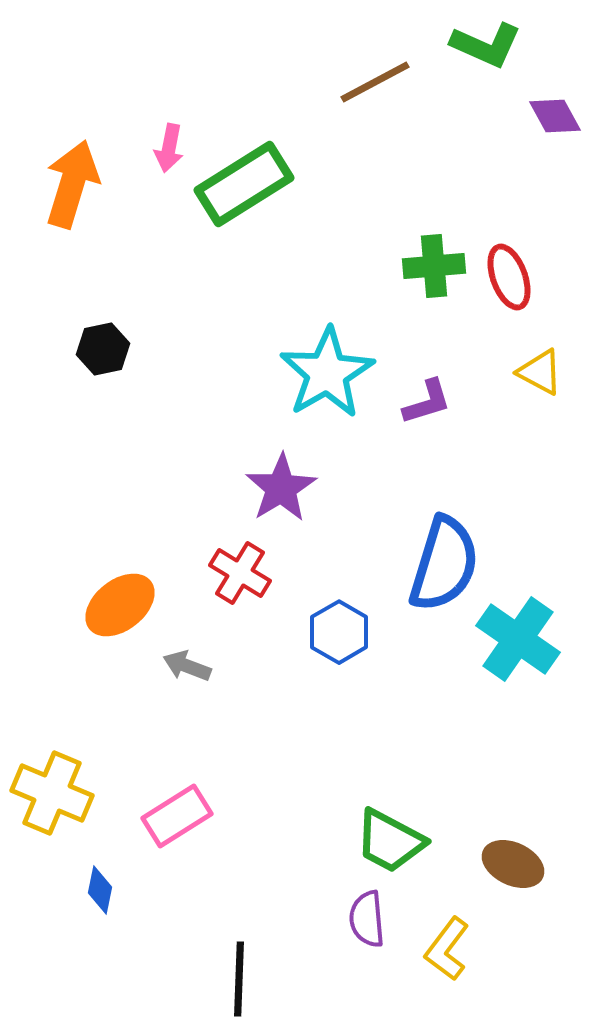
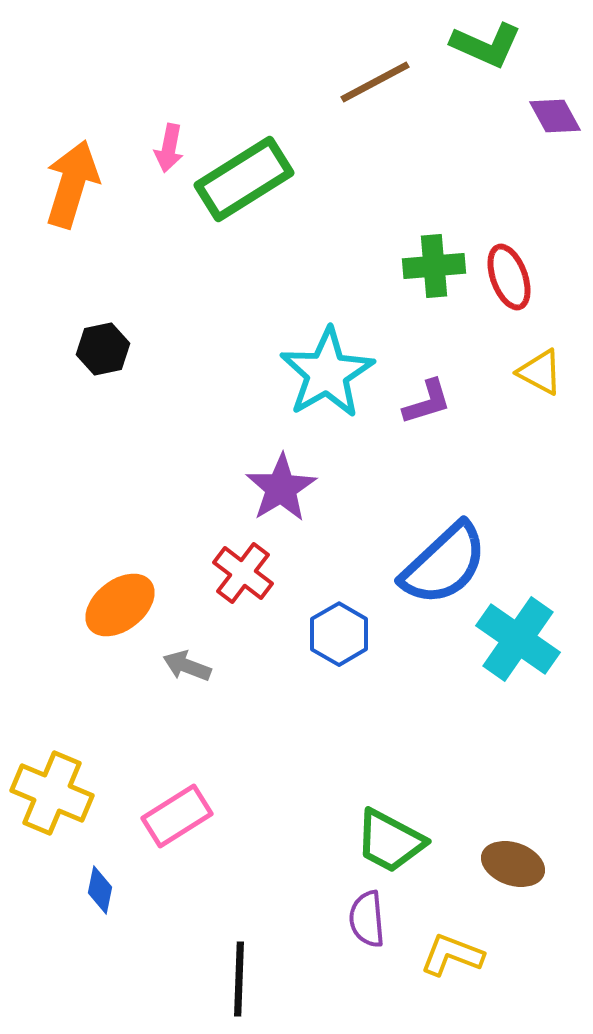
green rectangle: moved 5 px up
blue semicircle: rotated 30 degrees clockwise
red cross: moved 3 px right; rotated 6 degrees clockwise
blue hexagon: moved 2 px down
brown ellipse: rotated 6 degrees counterclockwise
yellow L-shape: moved 5 px right, 6 px down; rotated 74 degrees clockwise
